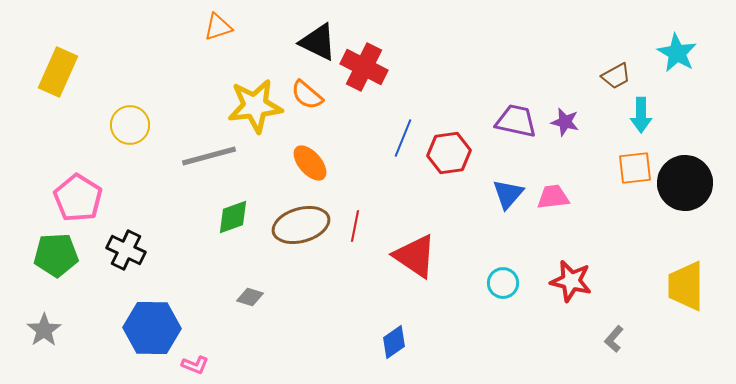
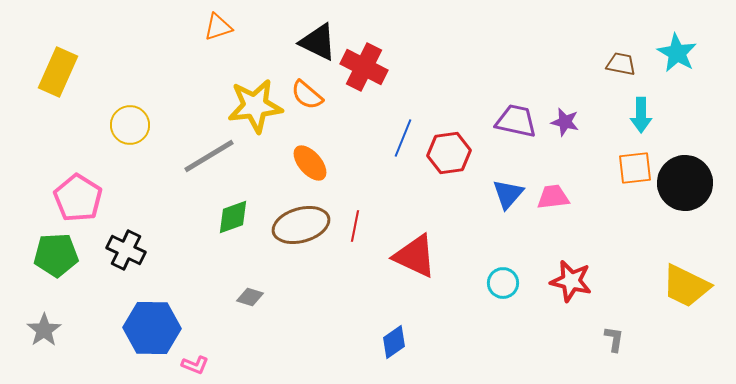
brown trapezoid: moved 5 px right, 12 px up; rotated 140 degrees counterclockwise
gray line: rotated 16 degrees counterclockwise
red triangle: rotated 9 degrees counterclockwise
yellow trapezoid: rotated 64 degrees counterclockwise
gray L-shape: rotated 148 degrees clockwise
